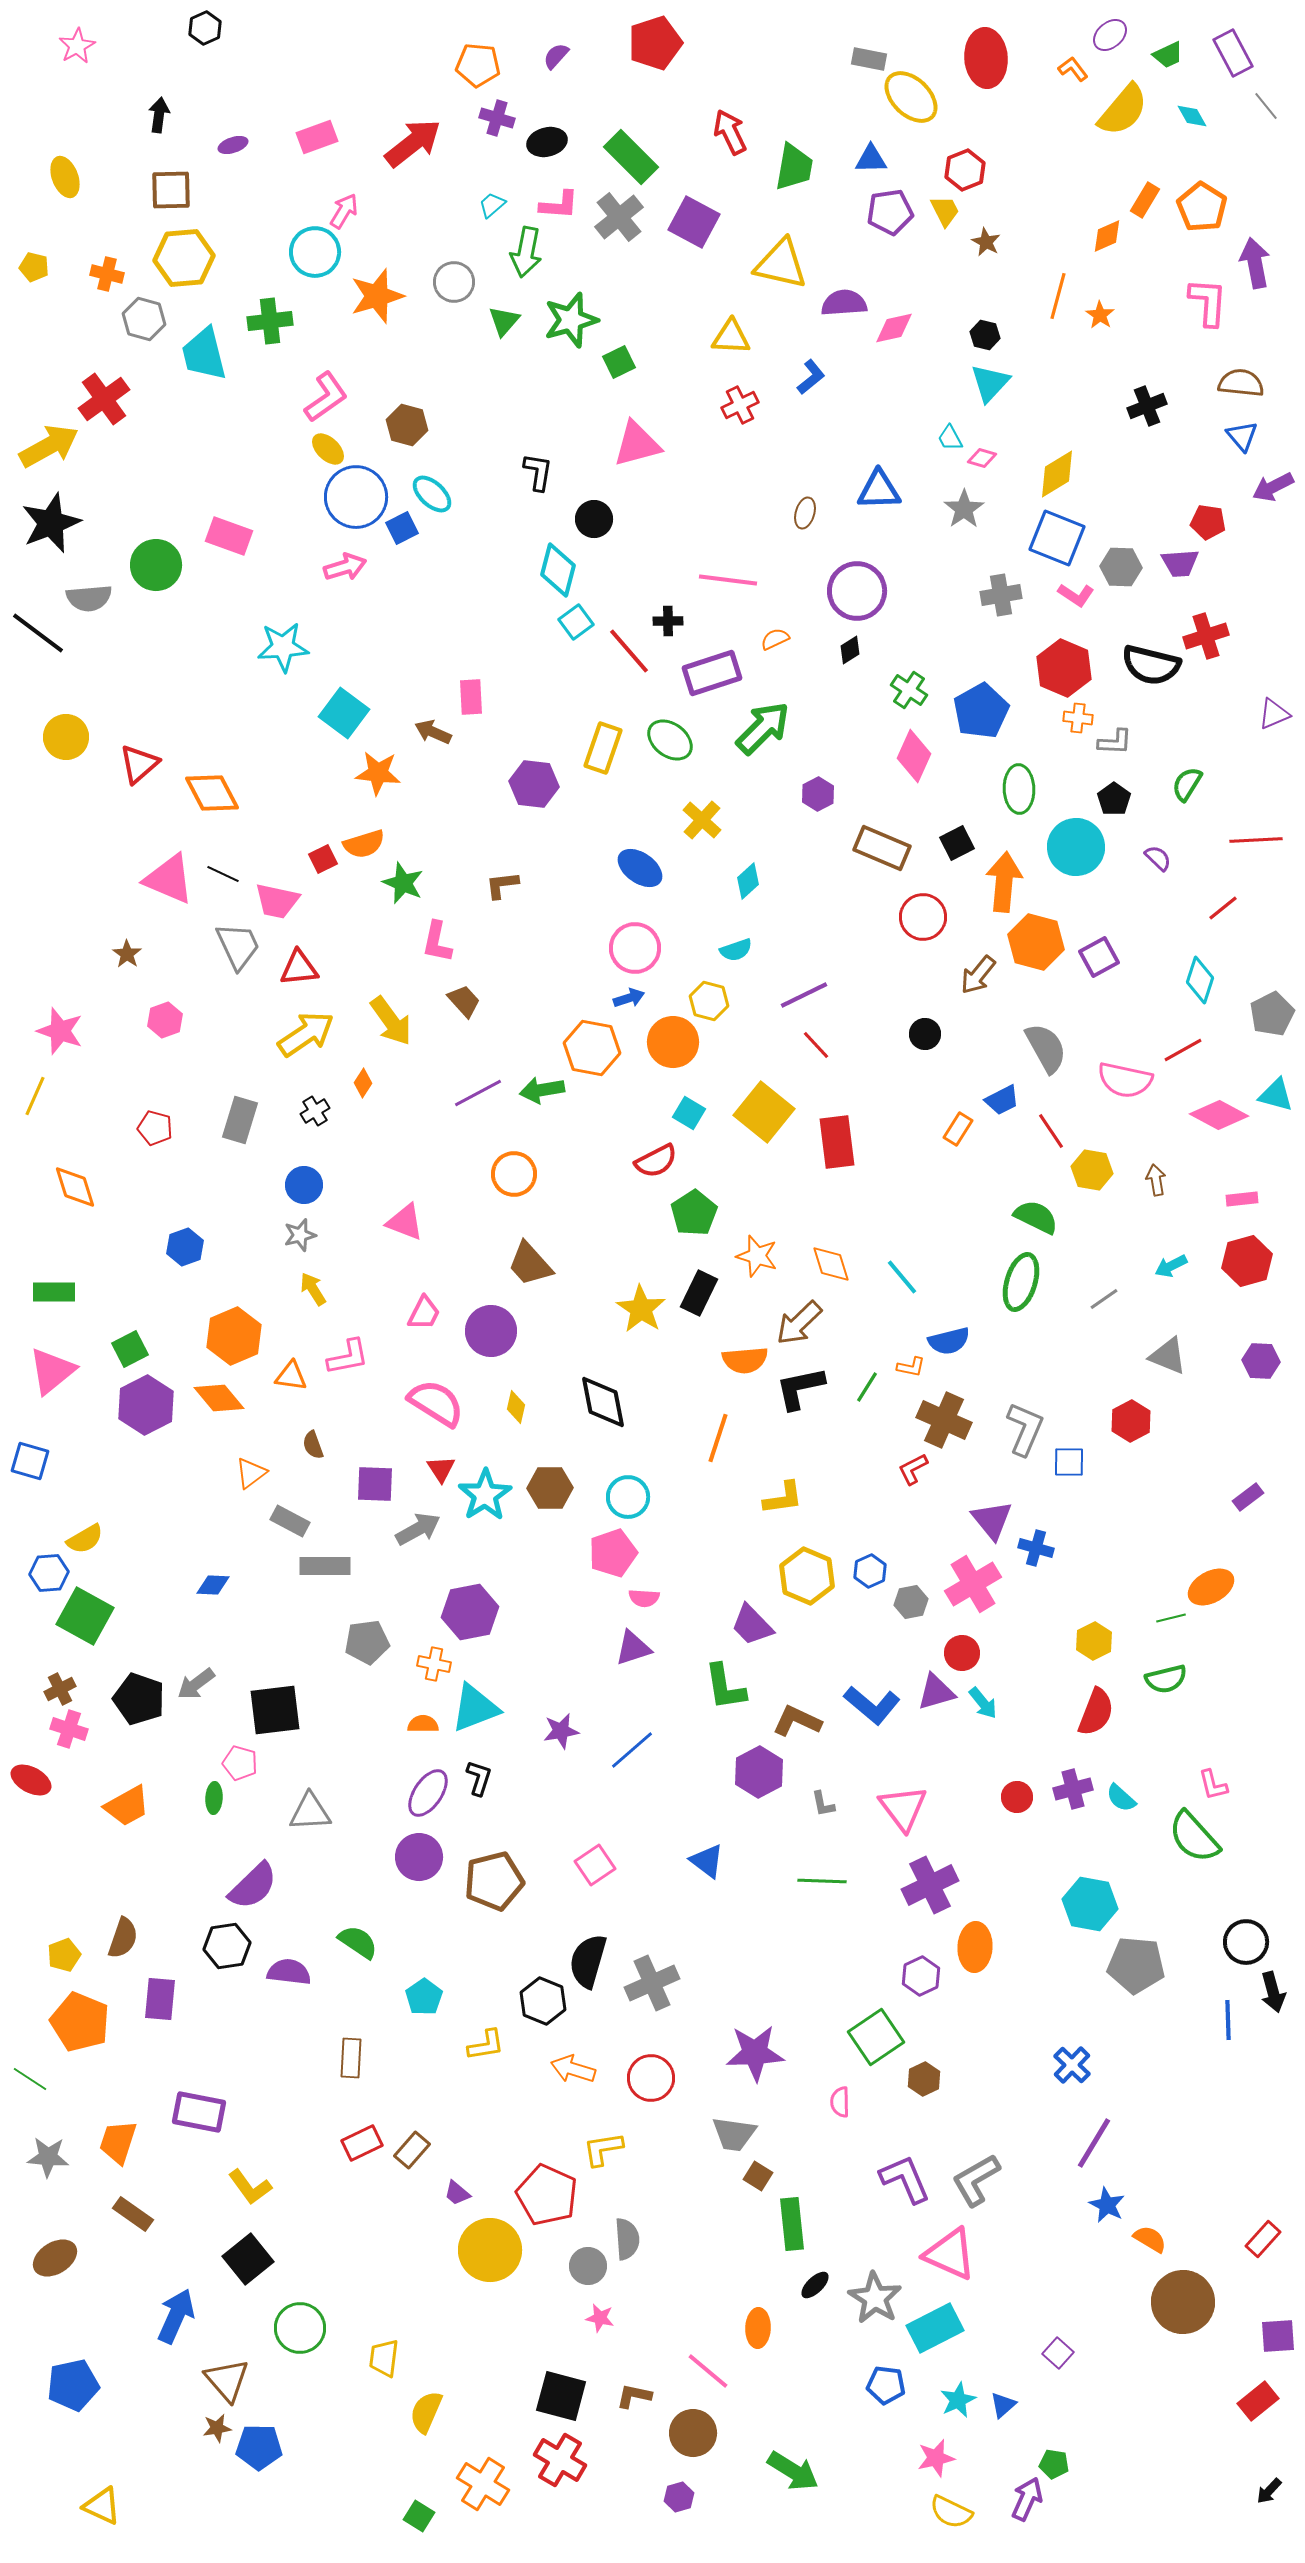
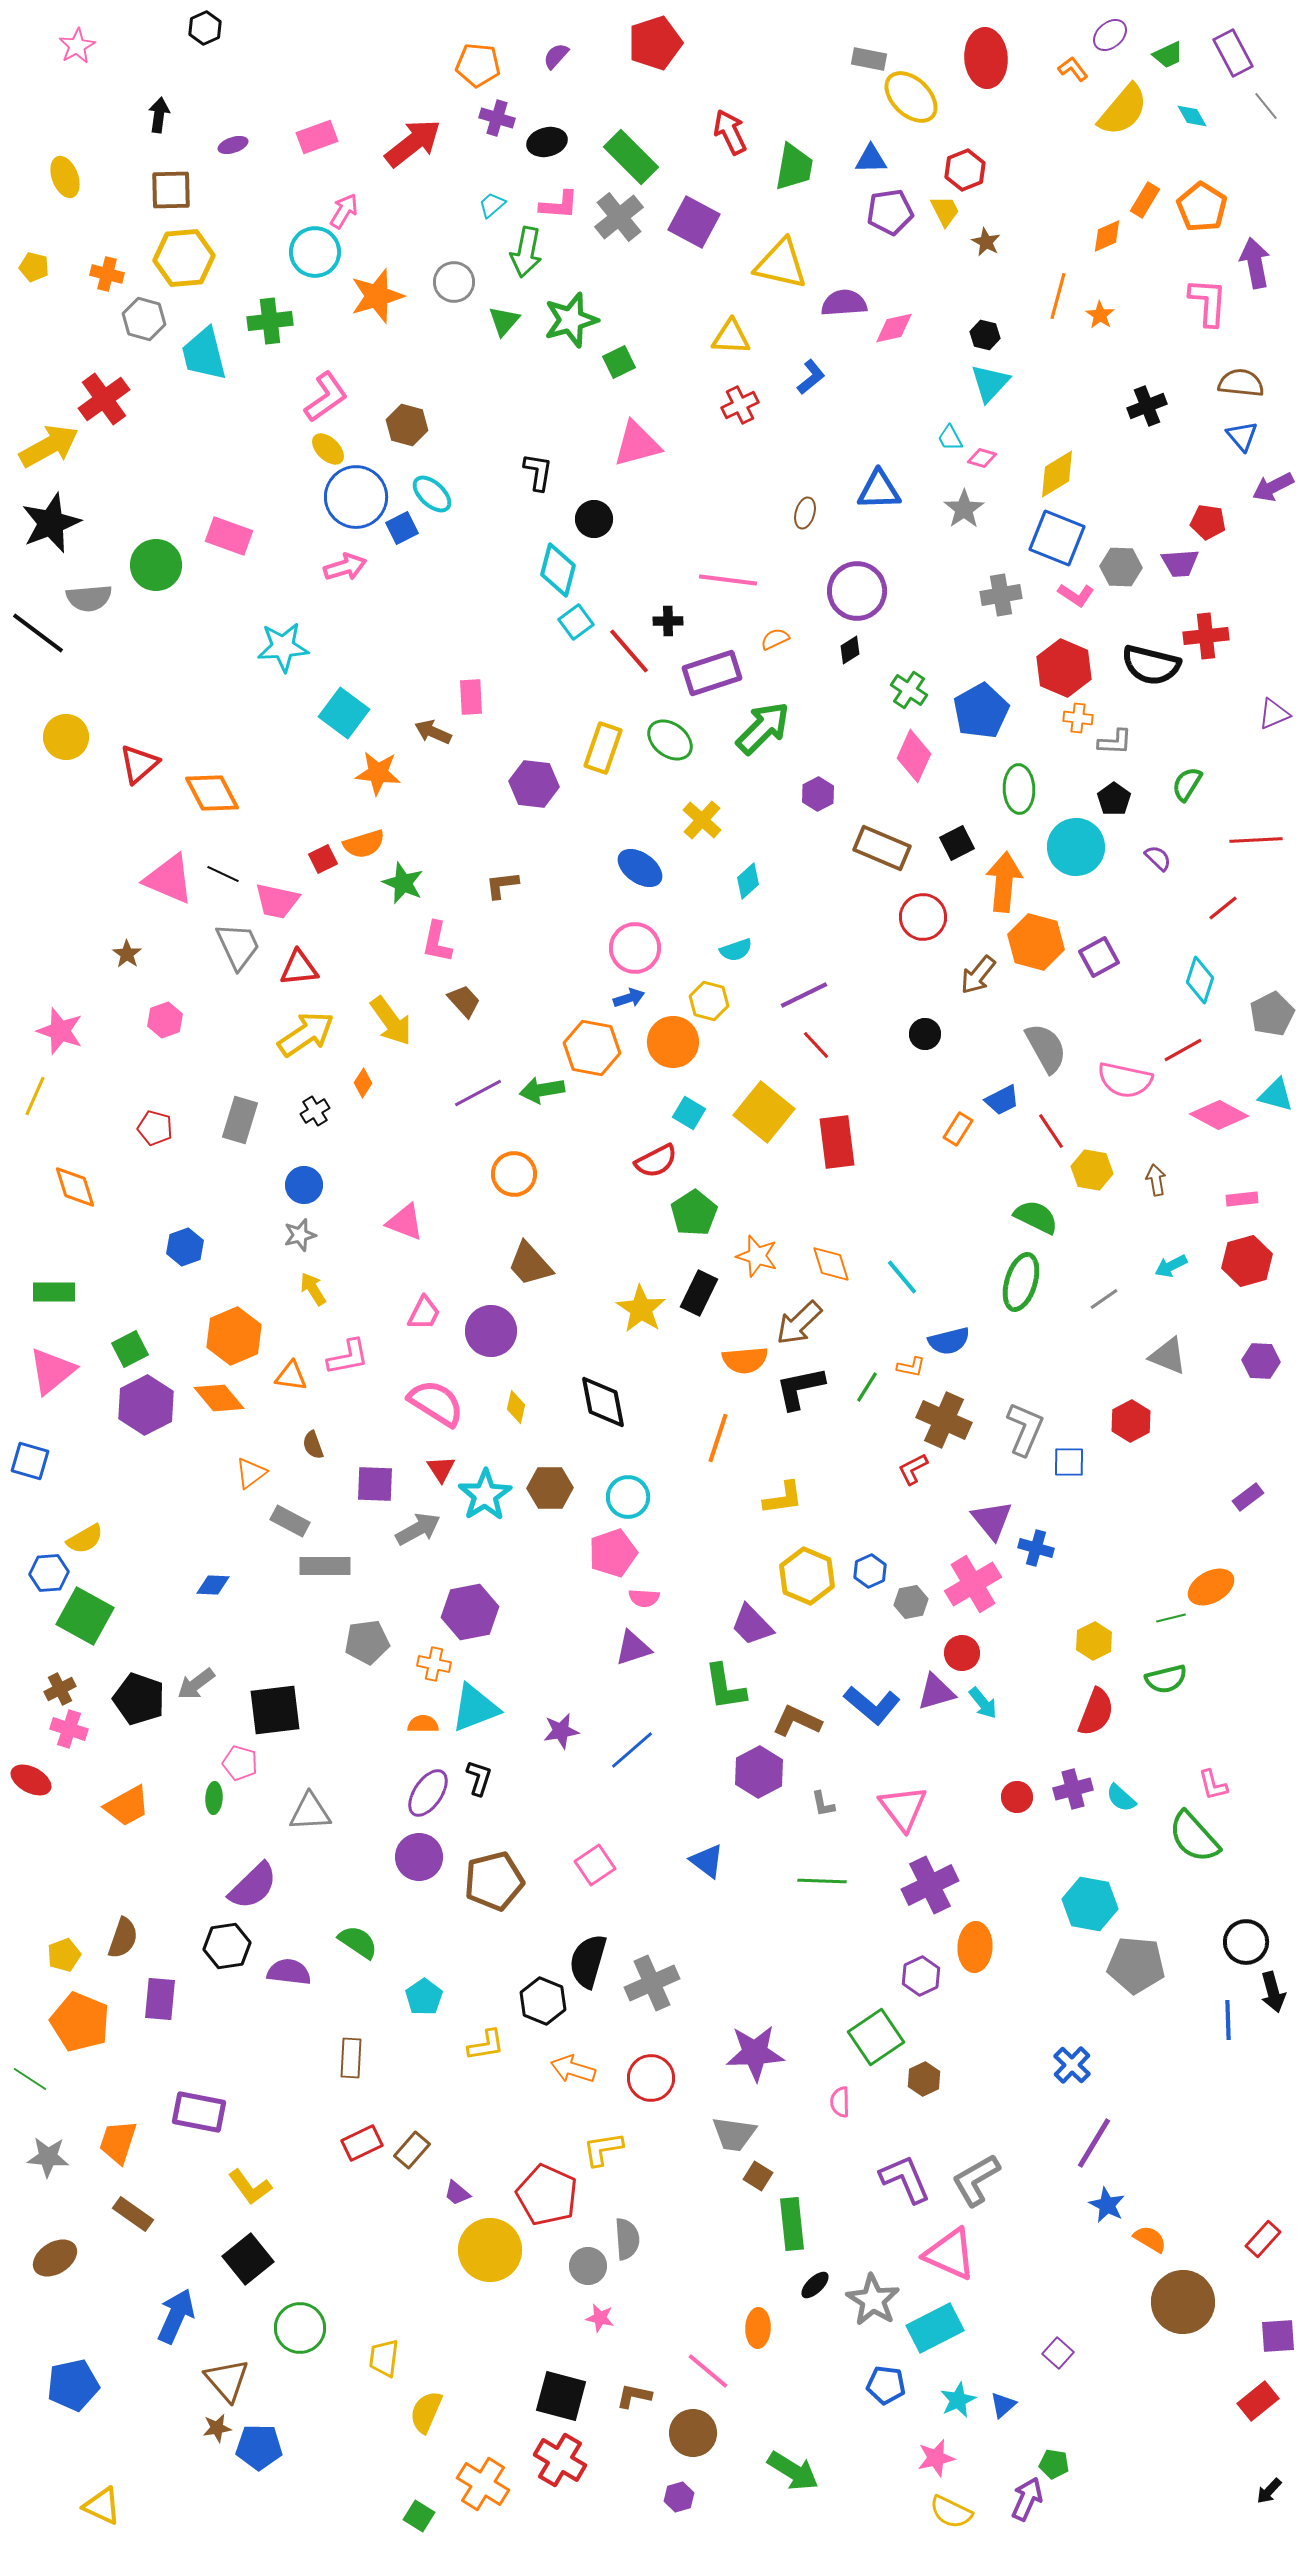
red cross at (1206, 636): rotated 12 degrees clockwise
gray star at (875, 2298): moved 2 px left, 2 px down
